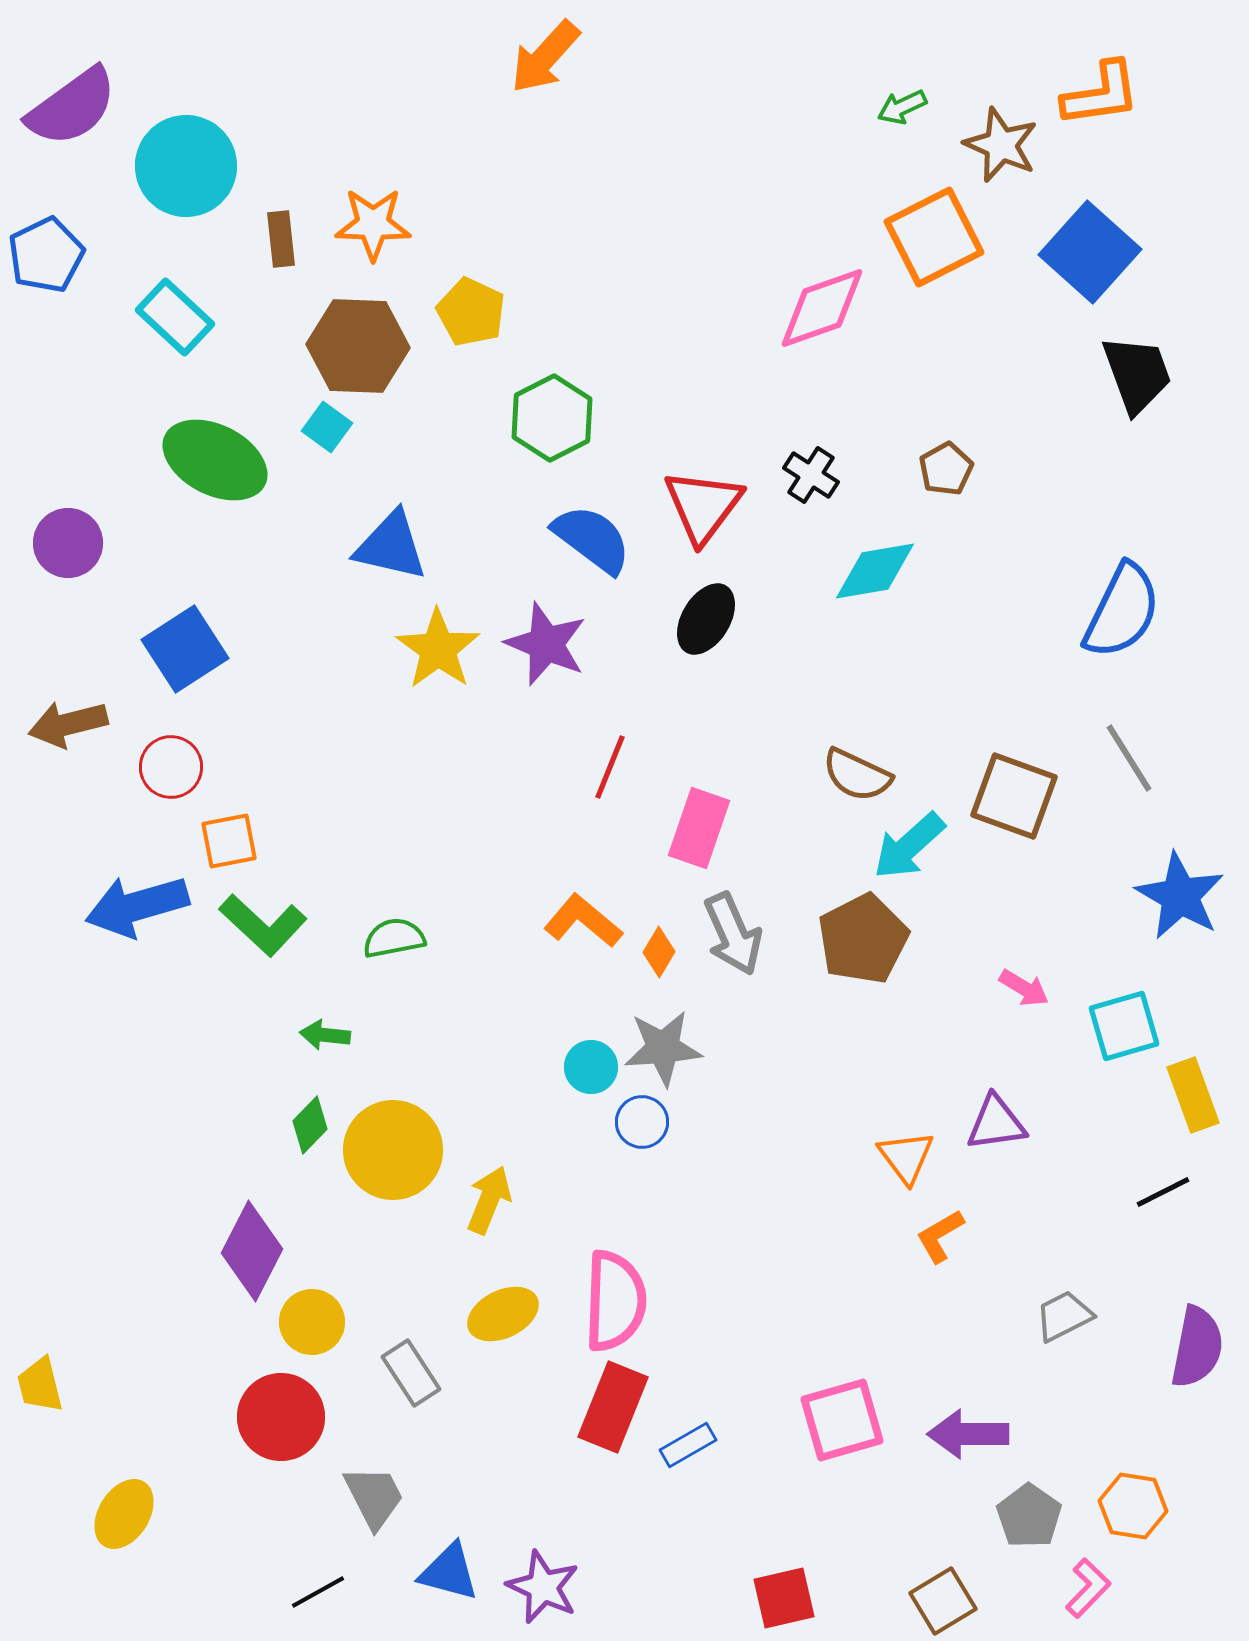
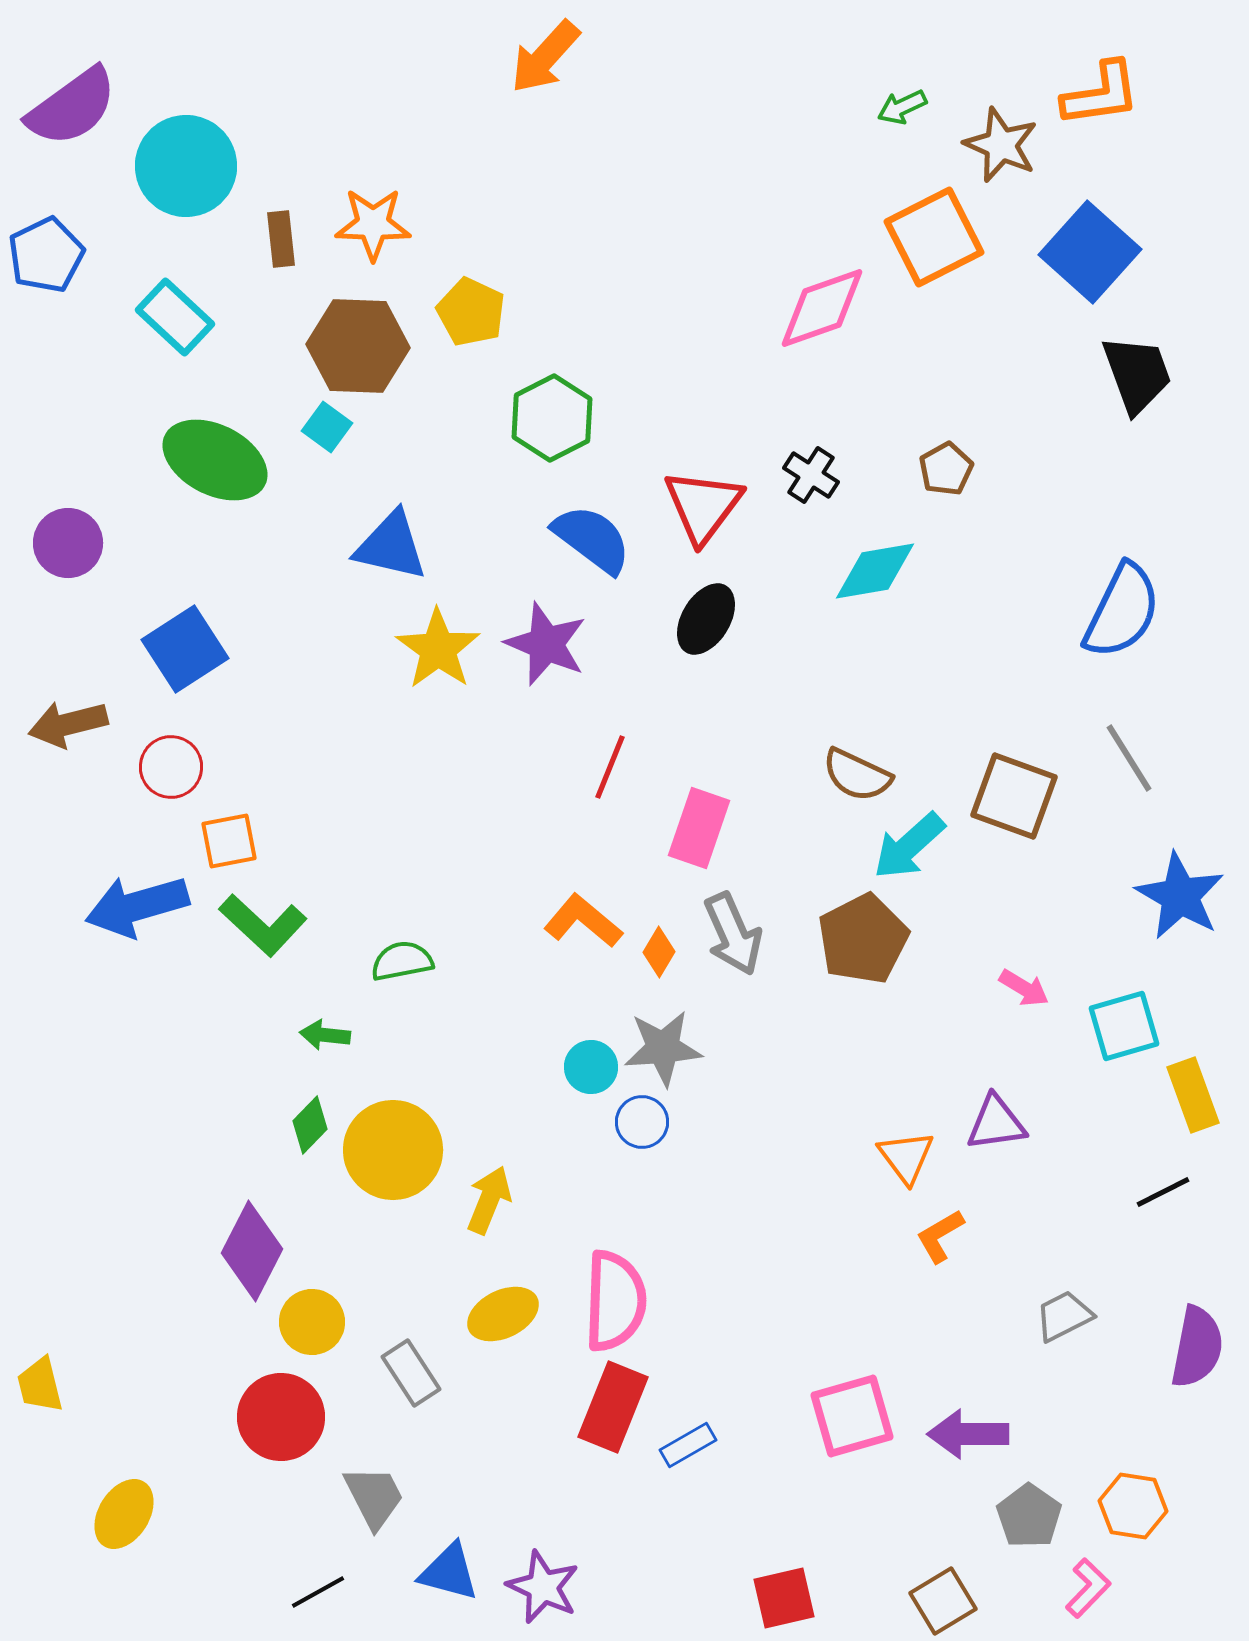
green semicircle at (394, 938): moved 8 px right, 23 px down
pink square at (842, 1420): moved 10 px right, 4 px up
